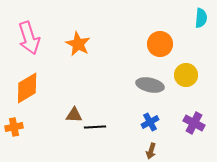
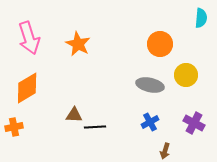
brown arrow: moved 14 px right
